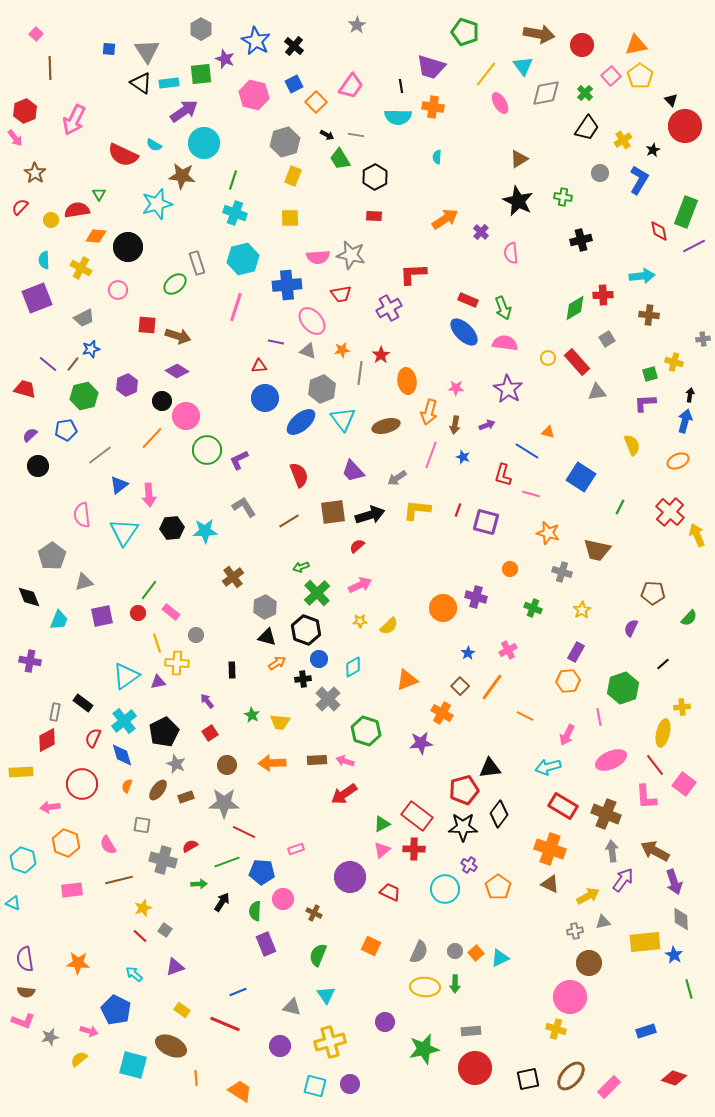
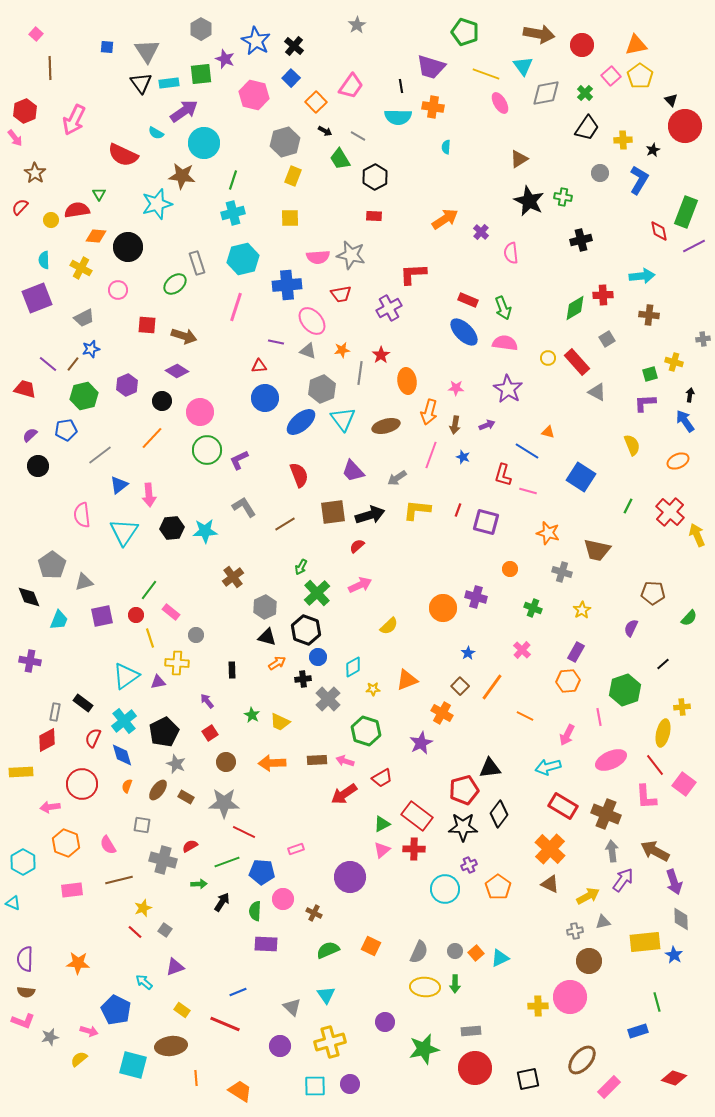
blue square at (109, 49): moved 2 px left, 2 px up
yellow line at (486, 74): rotated 72 degrees clockwise
black triangle at (141, 83): rotated 20 degrees clockwise
blue square at (294, 84): moved 3 px left, 6 px up; rotated 18 degrees counterclockwise
black arrow at (327, 135): moved 2 px left, 4 px up
gray line at (356, 135): moved 2 px right, 1 px down; rotated 21 degrees clockwise
yellow cross at (623, 140): rotated 30 degrees clockwise
cyan semicircle at (154, 145): moved 2 px right, 12 px up
cyan semicircle at (437, 157): moved 9 px right, 10 px up
black star at (518, 201): moved 11 px right
cyan cross at (235, 213): moved 2 px left; rotated 35 degrees counterclockwise
brown arrow at (178, 336): moved 6 px right
gray triangle at (597, 392): rotated 36 degrees clockwise
pink circle at (186, 416): moved 14 px right, 4 px up
blue arrow at (685, 421): rotated 50 degrees counterclockwise
pink line at (531, 494): moved 3 px left, 3 px up
green line at (620, 507): moved 8 px right, 1 px up
brown line at (289, 521): moved 4 px left, 3 px down
gray pentagon at (52, 556): moved 9 px down
green arrow at (301, 567): rotated 42 degrees counterclockwise
red circle at (138, 613): moved 2 px left, 2 px down
yellow star at (360, 621): moved 13 px right, 68 px down
yellow line at (157, 643): moved 7 px left, 5 px up
pink cross at (508, 650): moved 14 px right; rotated 18 degrees counterclockwise
blue circle at (319, 659): moved 1 px left, 2 px up
green hexagon at (623, 688): moved 2 px right, 2 px down
yellow trapezoid at (280, 722): rotated 20 degrees clockwise
purple star at (421, 743): rotated 20 degrees counterclockwise
brown circle at (227, 765): moved 1 px left, 3 px up
brown rectangle at (186, 797): rotated 49 degrees clockwise
orange cross at (550, 849): rotated 24 degrees clockwise
cyan hexagon at (23, 860): moved 2 px down; rotated 10 degrees clockwise
purple cross at (469, 865): rotated 35 degrees clockwise
red trapezoid at (390, 892): moved 8 px left, 114 px up; rotated 125 degrees clockwise
red line at (140, 936): moved 5 px left, 4 px up
purple rectangle at (266, 944): rotated 65 degrees counterclockwise
green semicircle at (318, 955): moved 10 px right, 5 px up; rotated 45 degrees clockwise
purple semicircle at (25, 959): rotated 10 degrees clockwise
brown circle at (589, 963): moved 2 px up
cyan arrow at (134, 974): moved 10 px right, 8 px down
green line at (689, 989): moved 32 px left, 13 px down
gray triangle at (292, 1007): rotated 30 degrees clockwise
yellow cross at (556, 1029): moved 18 px left, 23 px up; rotated 18 degrees counterclockwise
blue rectangle at (646, 1031): moved 8 px left
brown ellipse at (171, 1046): rotated 32 degrees counterclockwise
brown ellipse at (571, 1076): moved 11 px right, 16 px up
cyan square at (315, 1086): rotated 15 degrees counterclockwise
